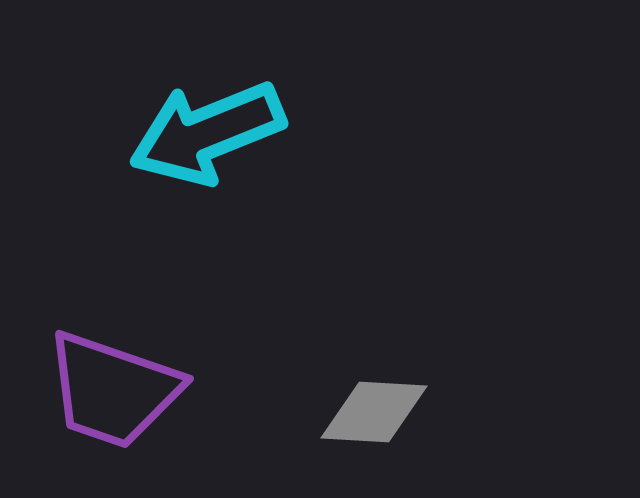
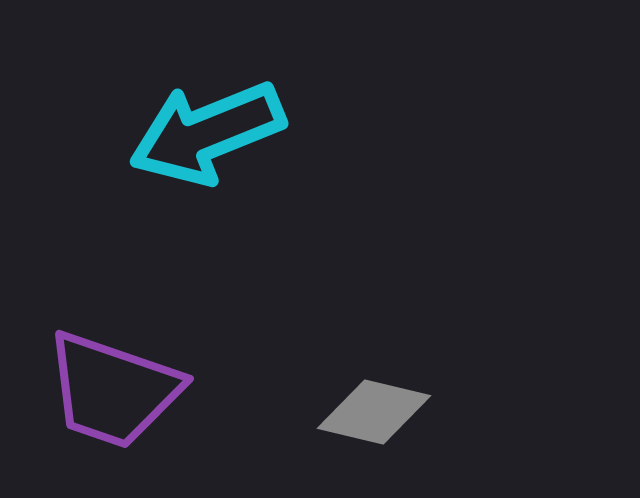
gray diamond: rotated 10 degrees clockwise
